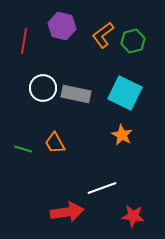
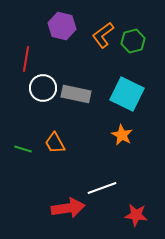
red line: moved 2 px right, 18 px down
cyan square: moved 2 px right, 1 px down
red arrow: moved 1 px right, 4 px up
red star: moved 3 px right, 1 px up
